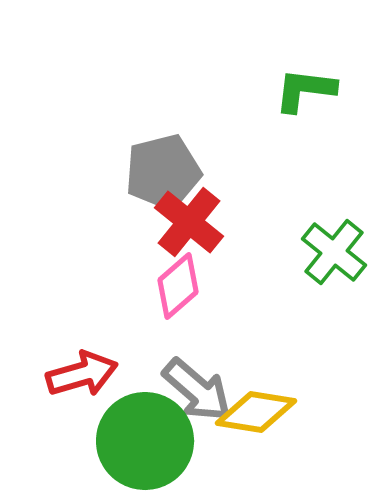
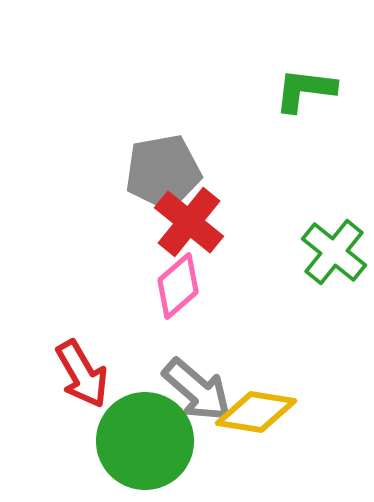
gray pentagon: rotated 4 degrees clockwise
red arrow: rotated 76 degrees clockwise
